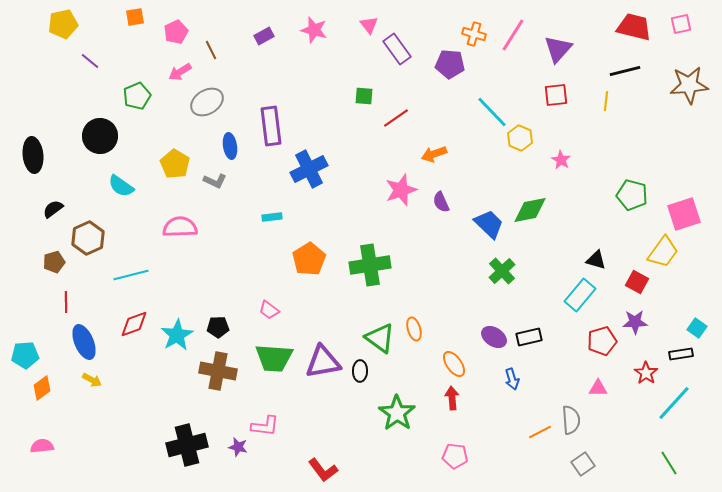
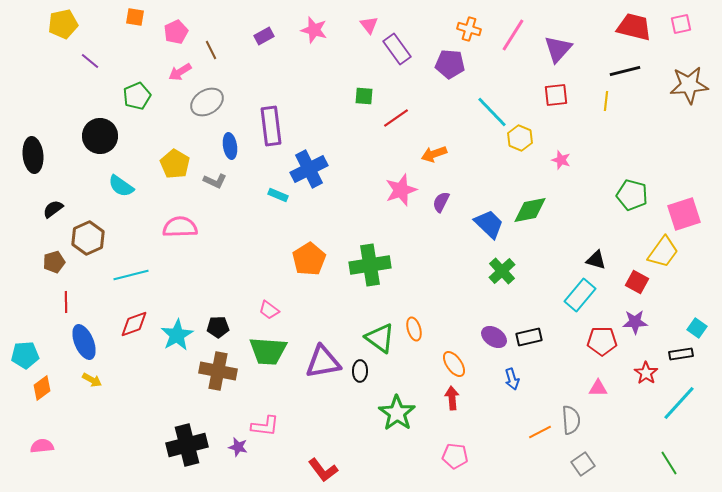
orange square at (135, 17): rotated 18 degrees clockwise
orange cross at (474, 34): moved 5 px left, 5 px up
pink star at (561, 160): rotated 12 degrees counterclockwise
purple semicircle at (441, 202): rotated 50 degrees clockwise
cyan rectangle at (272, 217): moved 6 px right, 22 px up; rotated 30 degrees clockwise
red pentagon at (602, 341): rotated 16 degrees clockwise
green trapezoid at (274, 358): moved 6 px left, 7 px up
cyan line at (674, 403): moved 5 px right
